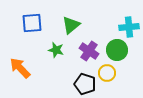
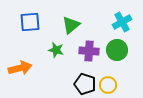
blue square: moved 2 px left, 1 px up
cyan cross: moved 7 px left, 5 px up; rotated 24 degrees counterclockwise
purple cross: rotated 30 degrees counterclockwise
orange arrow: rotated 120 degrees clockwise
yellow circle: moved 1 px right, 12 px down
